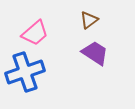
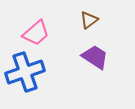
pink trapezoid: moved 1 px right
purple trapezoid: moved 4 px down
